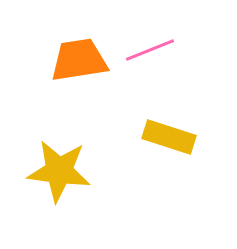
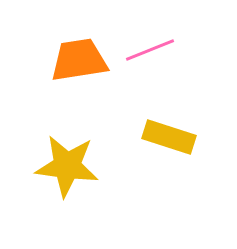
yellow star: moved 8 px right, 5 px up
